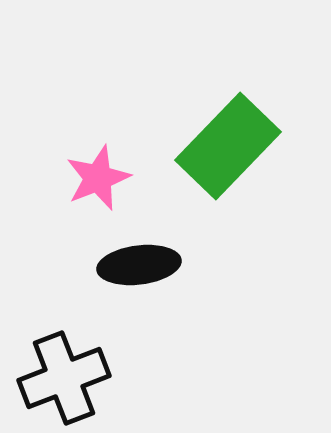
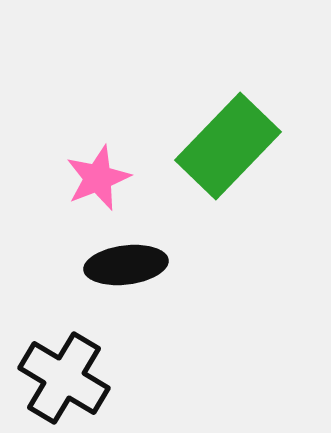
black ellipse: moved 13 px left
black cross: rotated 38 degrees counterclockwise
